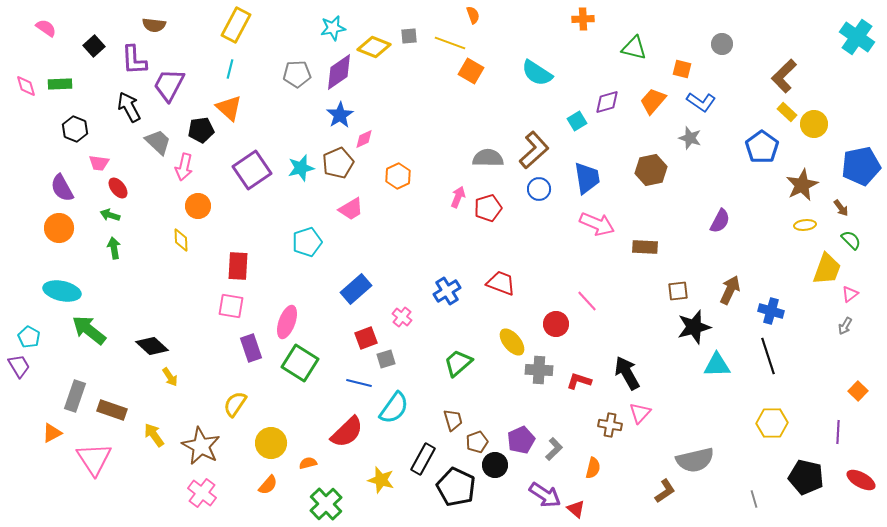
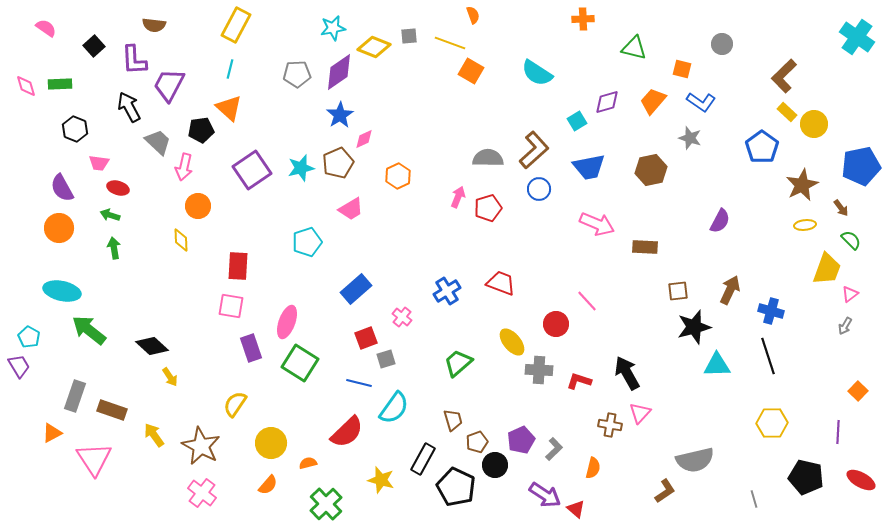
blue trapezoid at (587, 178): moved 2 px right, 11 px up; rotated 88 degrees clockwise
red ellipse at (118, 188): rotated 35 degrees counterclockwise
